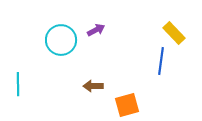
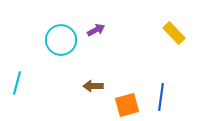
blue line: moved 36 px down
cyan line: moved 1 px left, 1 px up; rotated 15 degrees clockwise
